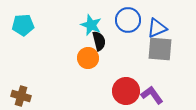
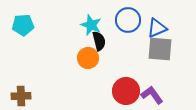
brown cross: rotated 18 degrees counterclockwise
